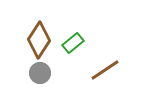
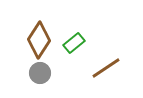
green rectangle: moved 1 px right
brown line: moved 1 px right, 2 px up
